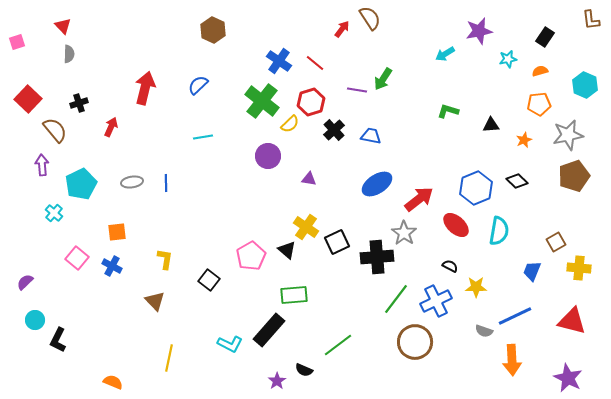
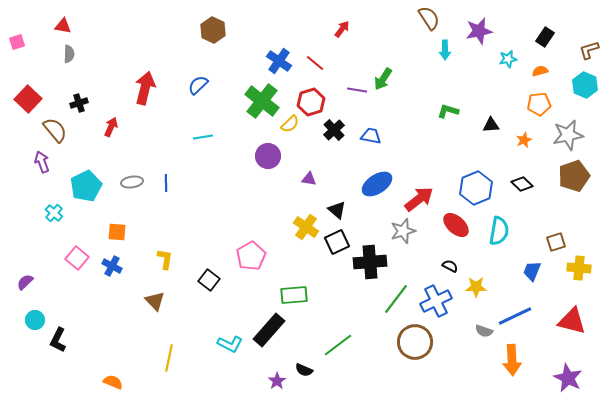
brown semicircle at (370, 18): moved 59 px right
brown L-shape at (591, 20): moved 2 px left, 30 px down; rotated 80 degrees clockwise
red triangle at (63, 26): rotated 36 degrees counterclockwise
cyan arrow at (445, 54): moved 4 px up; rotated 60 degrees counterclockwise
purple arrow at (42, 165): moved 3 px up; rotated 15 degrees counterclockwise
black diamond at (517, 181): moved 5 px right, 3 px down
cyan pentagon at (81, 184): moved 5 px right, 2 px down
orange square at (117, 232): rotated 12 degrees clockwise
gray star at (404, 233): moved 1 px left, 2 px up; rotated 20 degrees clockwise
brown square at (556, 242): rotated 12 degrees clockwise
black triangle at (287, 250): moved 50 px right, 40 px up
black cross at (377, 257): moved 7 px left, 5 px down
